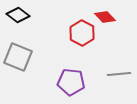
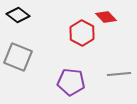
red diamond: moved 1 px right
